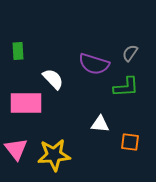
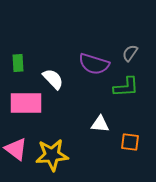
green rectangle: moved 12 px down
pink triangle: rotated 15 degrees counterclockwise
yellow star: moved 2 px left
